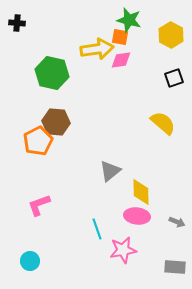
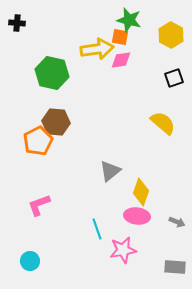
yellow diamond: rotated 20 degrees clockwise
